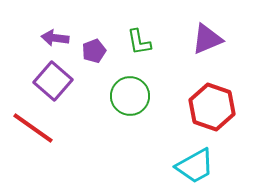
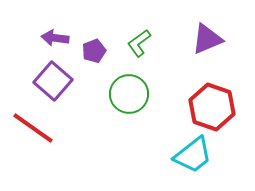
green L-shape: moved 1 px down; rotated 64 degrees clockwise
green circle: moved 1 px left, 2 px up
cyan trapezoid: moved 2 px left, 11 px up; rotated 9 degrees counterclockwise
